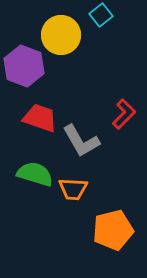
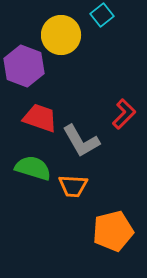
cyan square: moved 1 px right
green semicircle: moved 2 px left, 6 px up
orange trapezoid: moved 3 px up
orange pentagon: moved 1 px down
